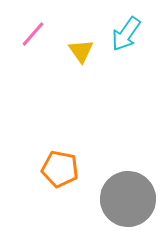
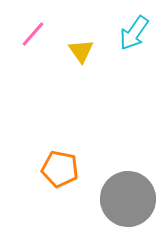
cyan arrow: moved 8 px right, 1 px up
